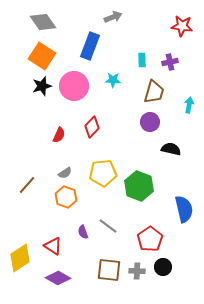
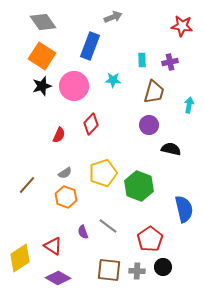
purple circle: moved 1 px left, 3 px down
red diamond: moved 1 px left, 3 px up
yellow pentagon: rotated 12 degrees counterclockwise
